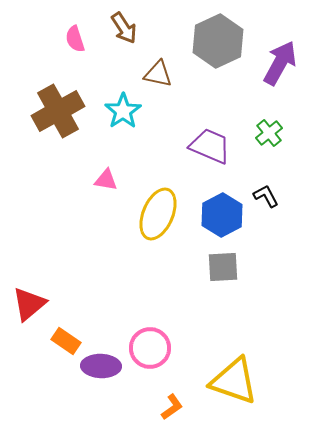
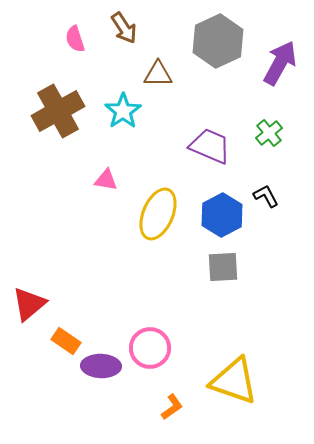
brown triangle: rotated 12 degrees counterclockwise
